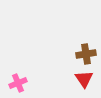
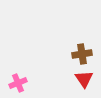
brown cross: moved 4 px left
